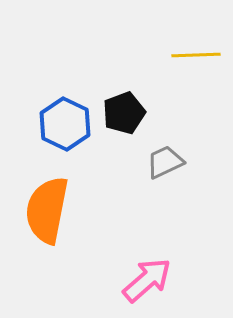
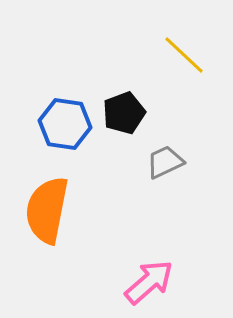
yellow line: moved 12 px left; rotated 45 degrees clockwise
blue hexagon: rotated 18 degrees counterclockwise
pink arrow: moved 2 px right, 2 px down
